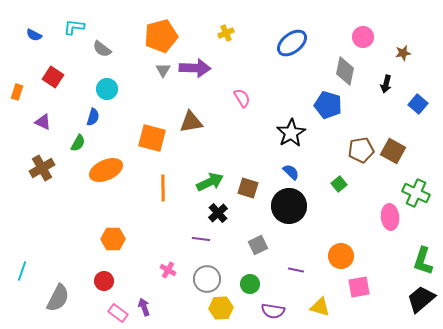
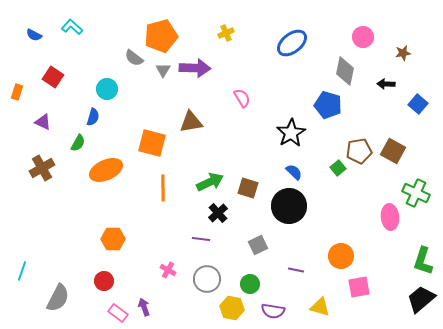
cyan L-shape at (74, 27): moved 2 px left; rotated 35 degrees clockwise
gray semicircle at (102, 49): moved 32 px right, 9 px down
black arrow at (386, 84): rotated 78 degrees clockwise
orange square at (152, 138): moved 5 px down
brown pentagon at (361, 150): moved 2 px left, 1 px down
blue semicircle at (291, 172): moved 3 px right
green square at (339, 184): moved 1 px left, 16 px up
yellow hexagon at (221, 308): moved 11 px right; rotated 15 degrees clockwise
